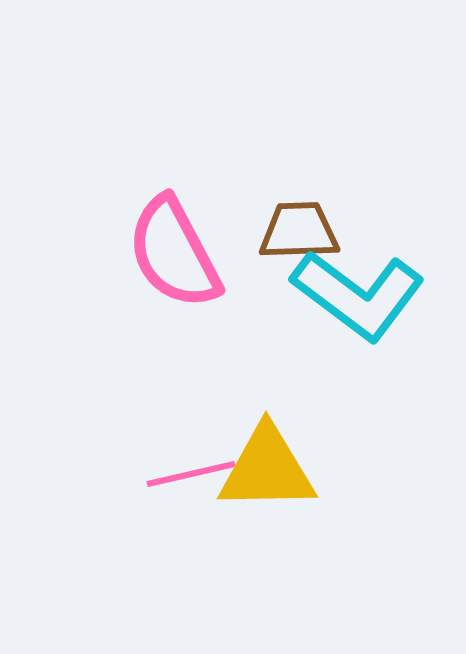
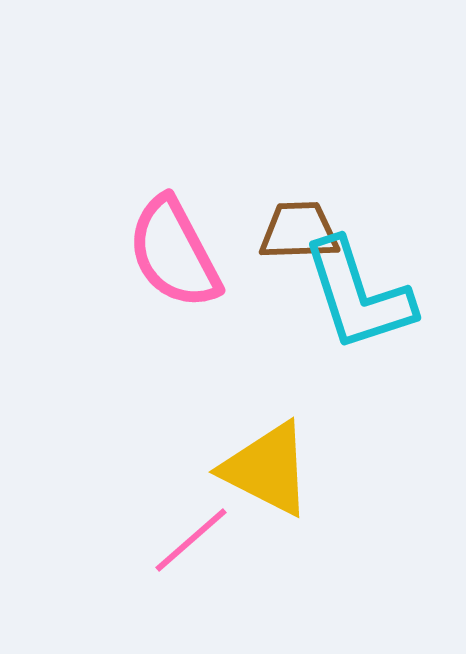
cyan L-shape: rotated 35 degrees clockwise
yellow triangle: rotated 28 degrees clockwise
pink line: moved 66 px down; rotated 28 degrees counterclockwise
